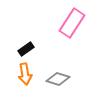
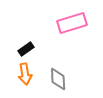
pink rectangle: rotated 40 degrees clockwise
gray diamond: rotated 70 degrees clockwise
